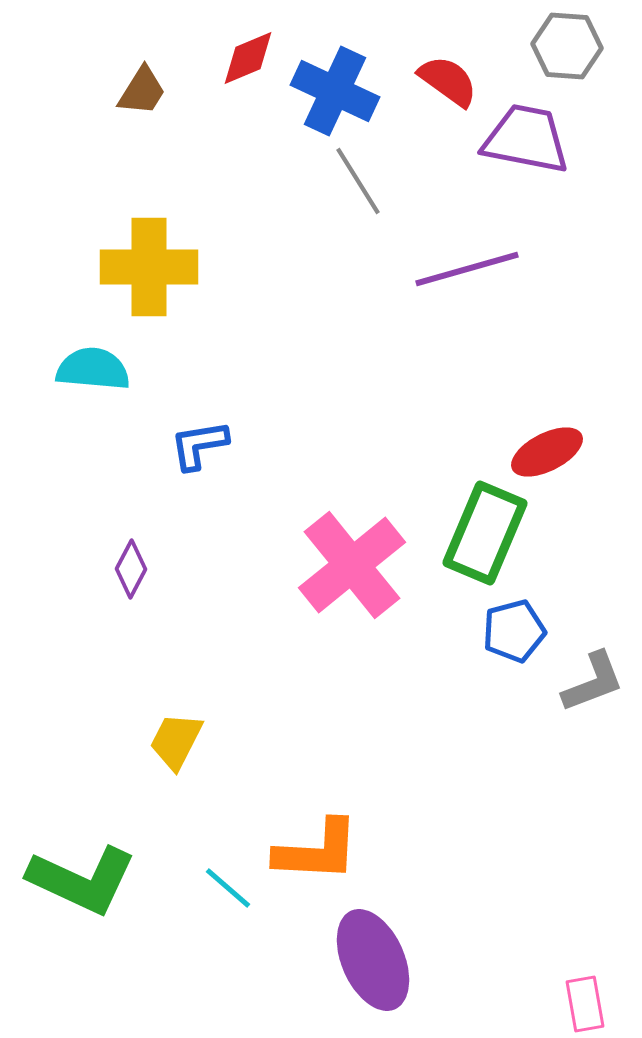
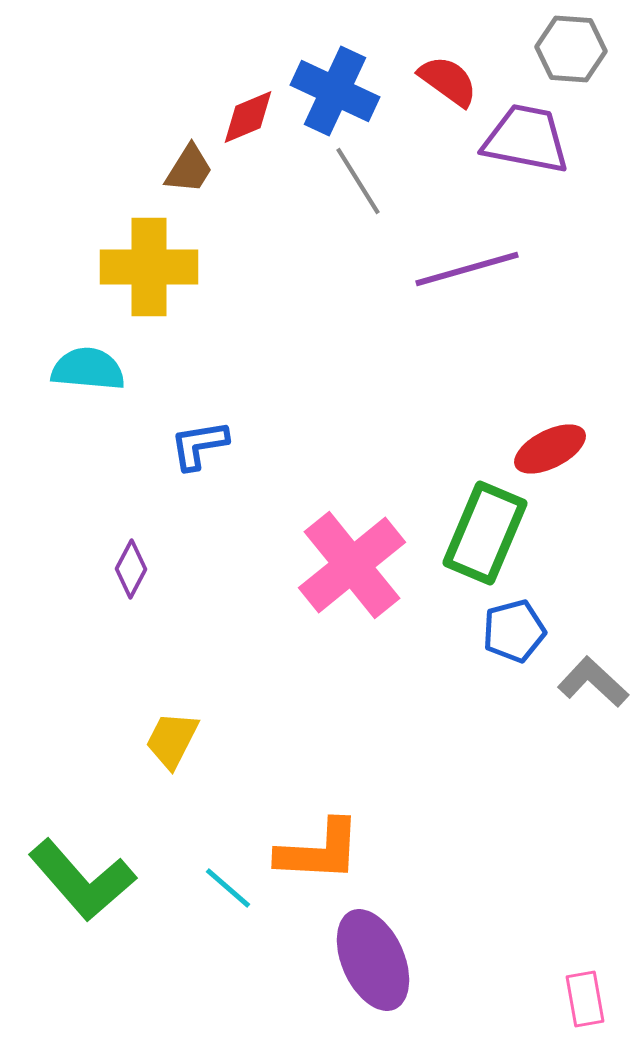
gray hexagon: moved 4 px right, 3 px down
red diamond: moved 59 px down
brown trapezoid: moved 47 px right, 78 px down
cyan semicircle: moved 5 px left
red ellipse: moved 3 px right, 3 px up
gray L-shape: rotated 116 degrees counterclockwise
yellow trapezoid: moved 4 px left, 1 px up
orange L-shape: moved 2 px right
green L-shape: rotated 24 degrees clockwise
pink rectangle: moved 5 px up
